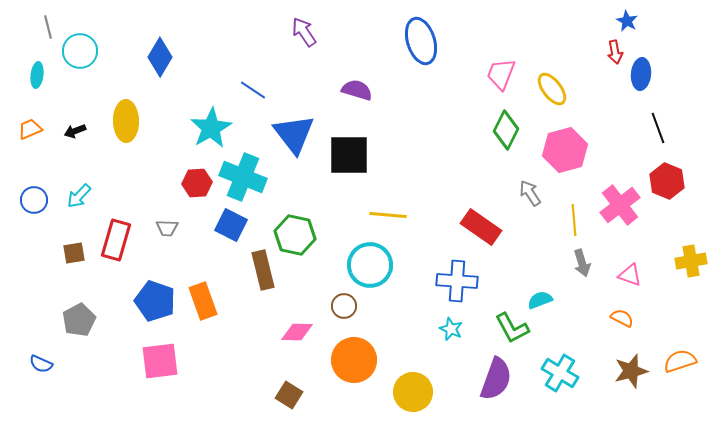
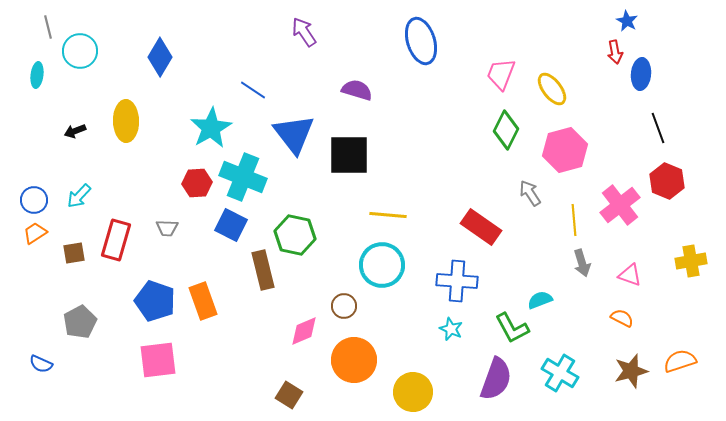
orange trapezoid at (30, 129): moved 5 px right, 104 px down; rotated 10 degrees counterclockwise
cyan circle at (370, 265): moved 12 px right
gray pentagon at (79, 320): moved 1 px right, 2 px down
pink diamond at (297, 332): moved 7 px right, 1 px up; rotated 24 degrees counterclockwise
pink square at (160, 361): moved 2 px left, 1 px up
